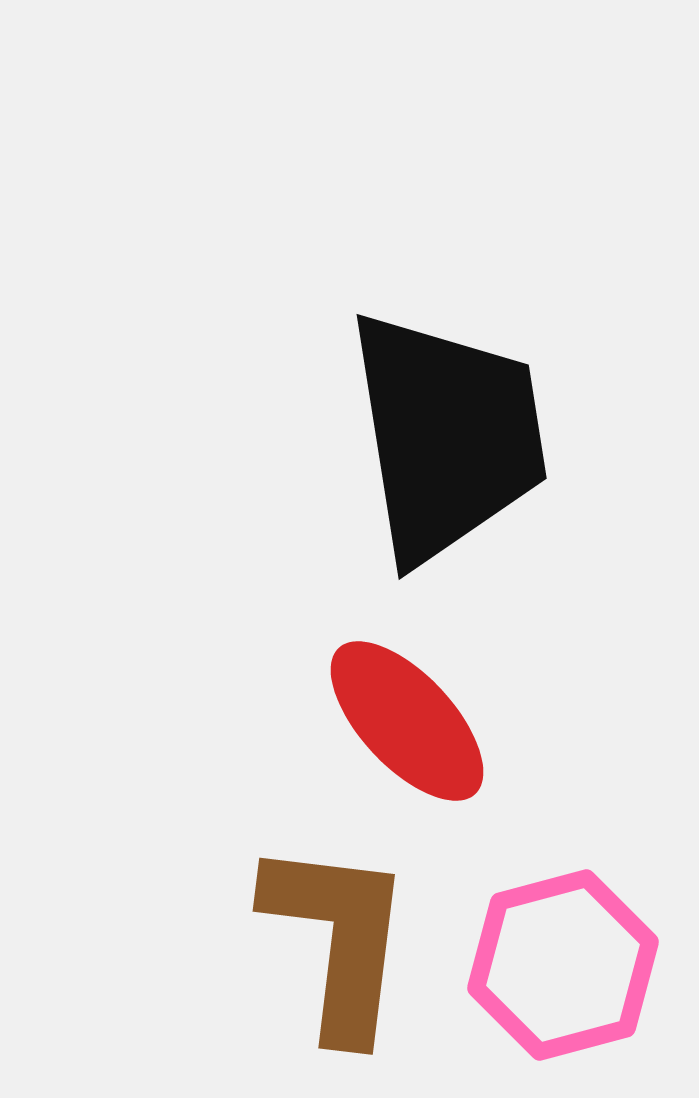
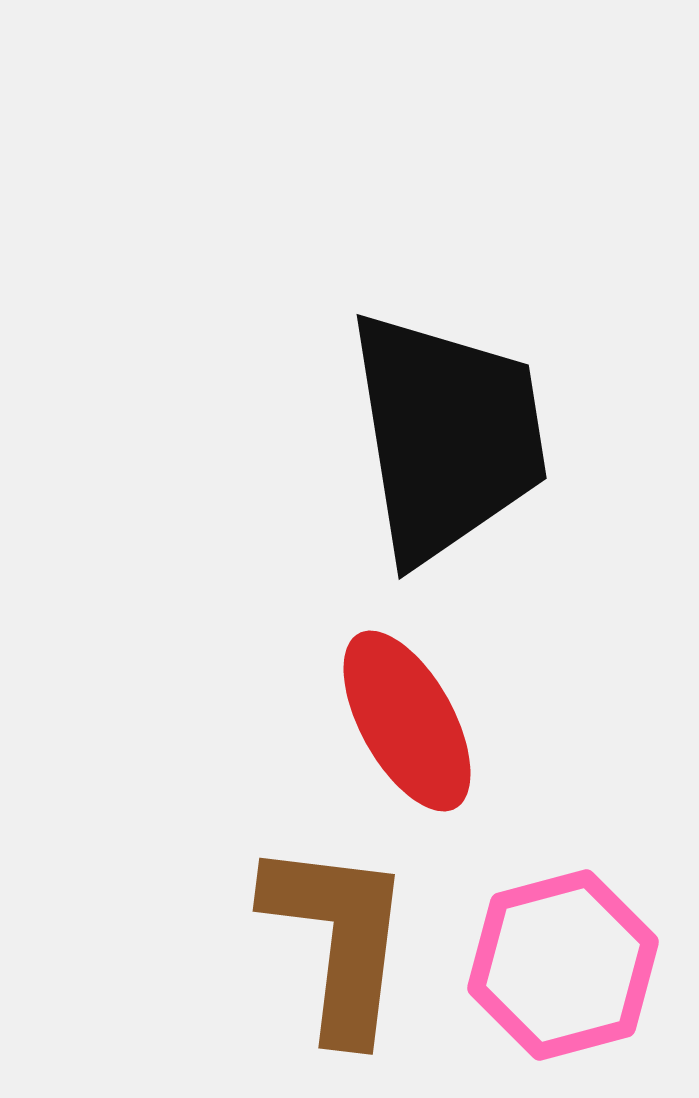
red ellipse: rotated 14 degrees clockwise
